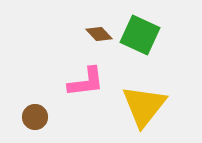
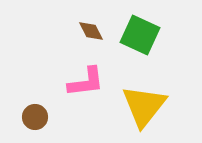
brown diamond: moved 8 px left, 3 px up; rotated 16 degrees clockwise
